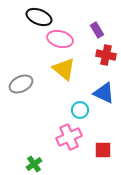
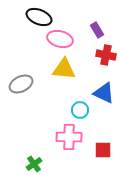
yellow triangle: rotated 35 degrees counterclockwise
pink cross: rotated 25 degrees clockwise
